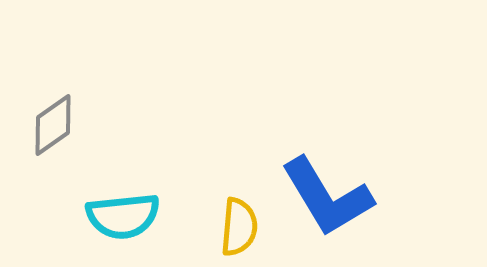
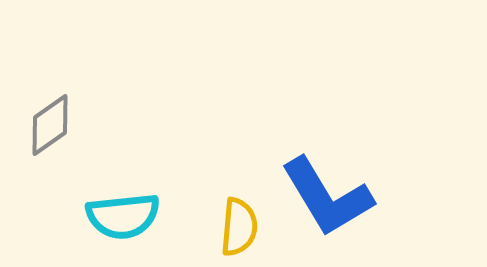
gray diamond: moved 3 px left
